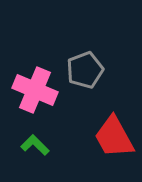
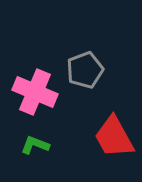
pink cross: moved 2 px down
green L-shape: rotated 24 degrees counterclockwise
